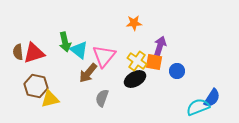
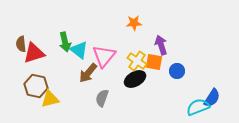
purple arrow: moved 1 px right, 1 px up; rotated 36 degrees counterclockwise
brown semicircle: moved 3 px right, 8 px up
